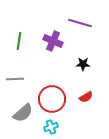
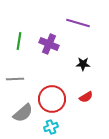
purple line: moved 2 px left
purple cross: moved 4 px left, 3 px down
